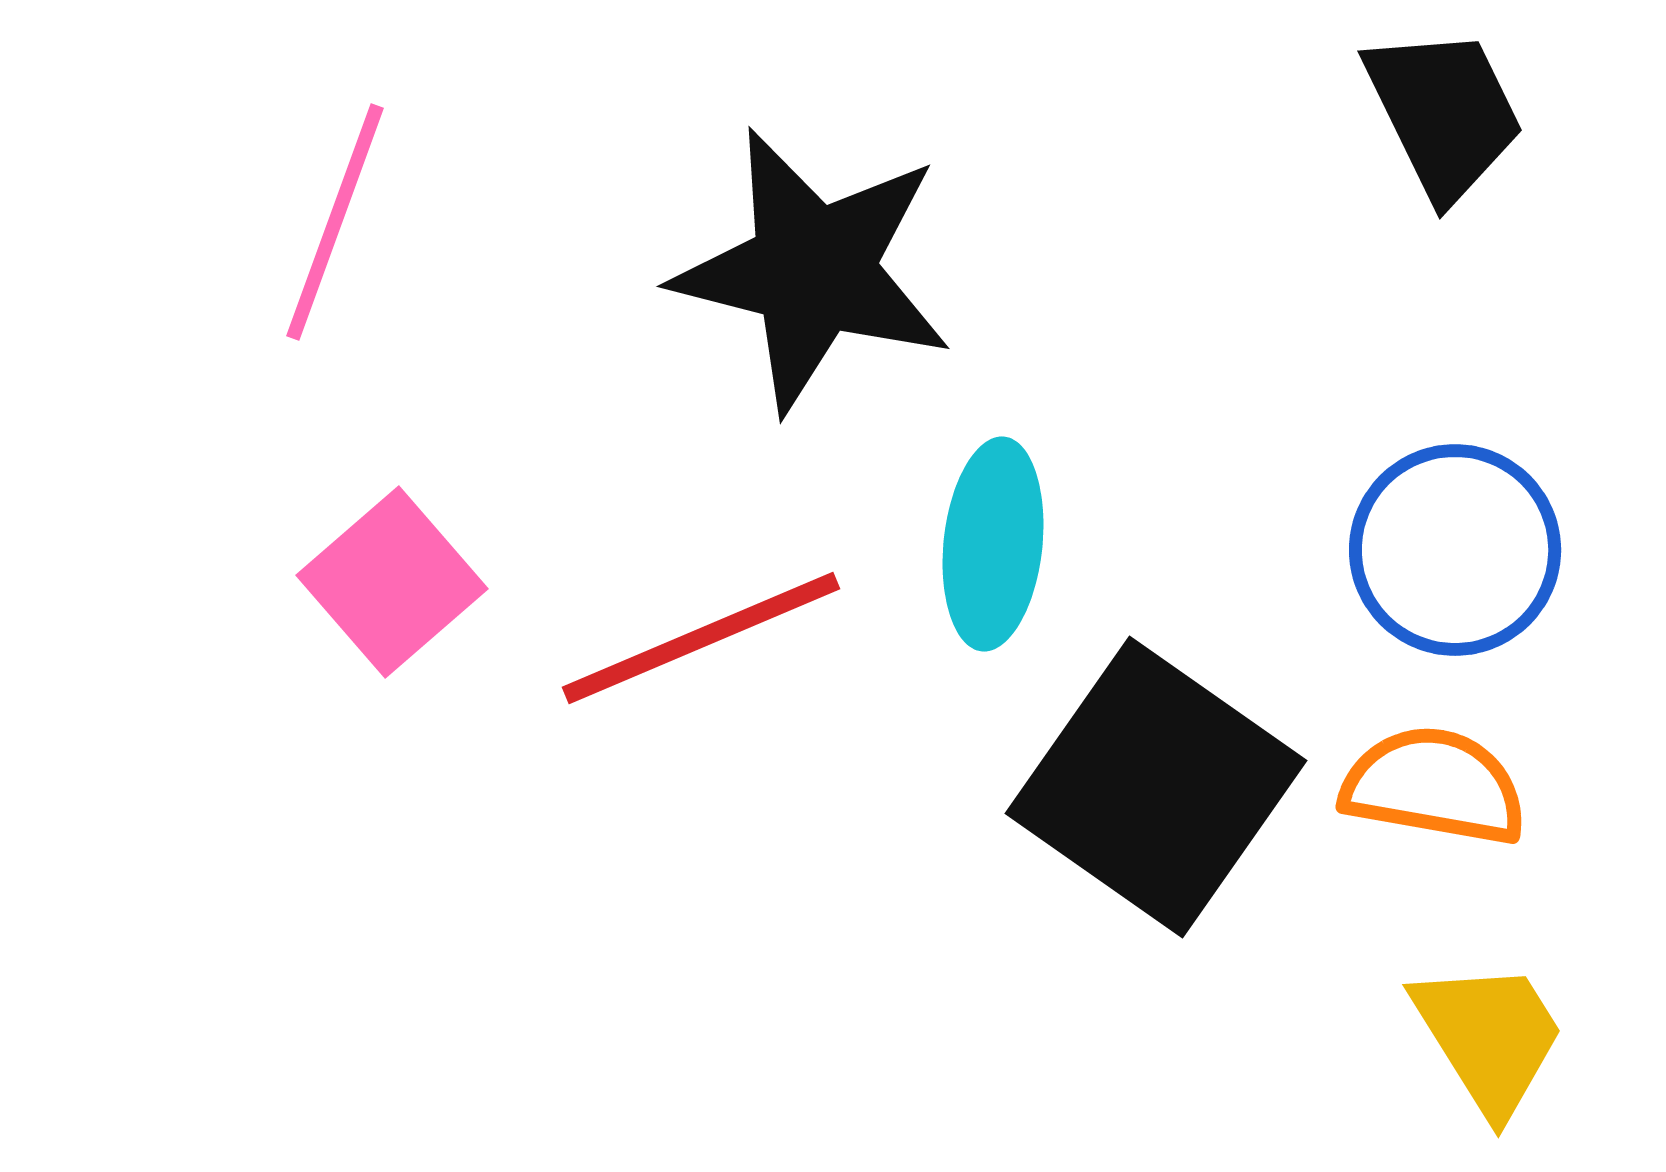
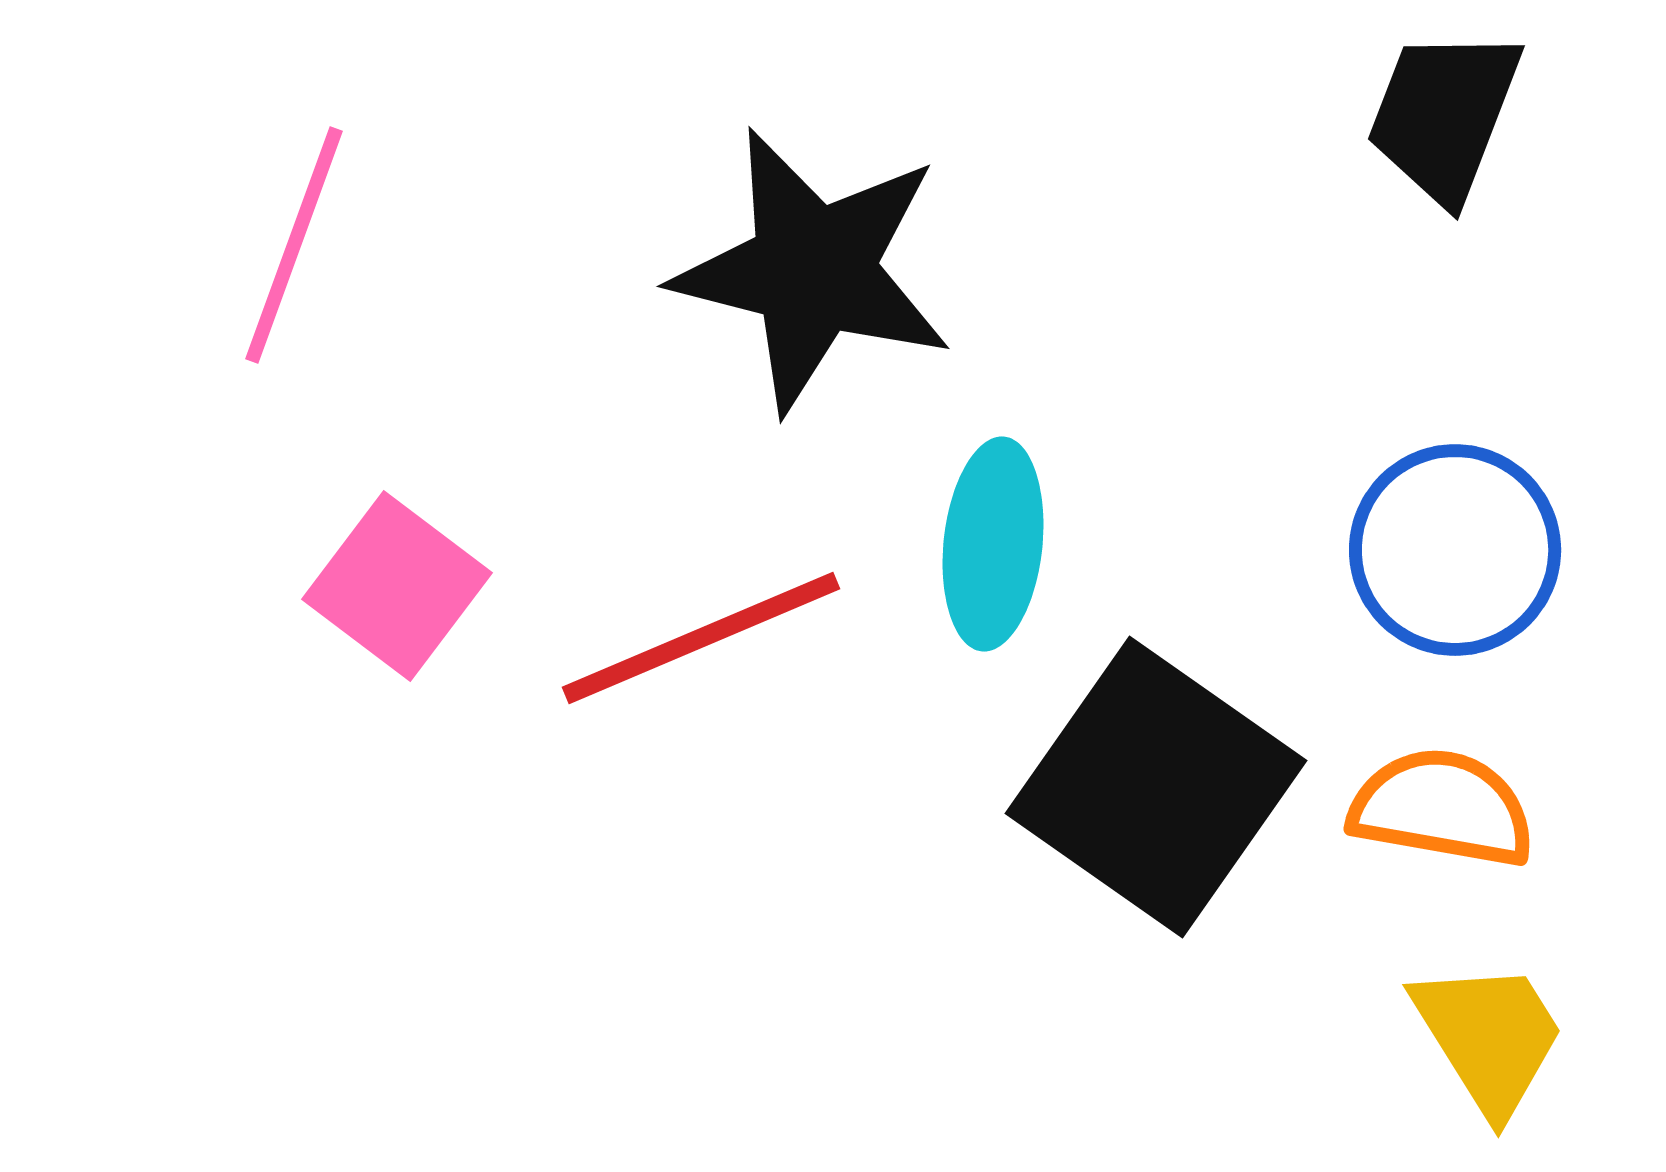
black trapezoid: moved 2 px down; rotated 133 degrees counterclockwise
pink line: moved 41 px left, 23 px down
pink square: moved 5 px right, 4 px down; rotated 12 degrees counterclockwise
orange semicircle: moved 8 px right, 22 px down
